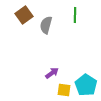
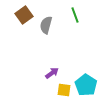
green line: rotated 21 degrees counterclockwise
